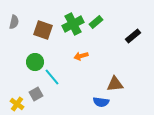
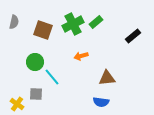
brown triangle: moved 8 px left, 6 px up
gray square: rotated 32 degrees clockwise
